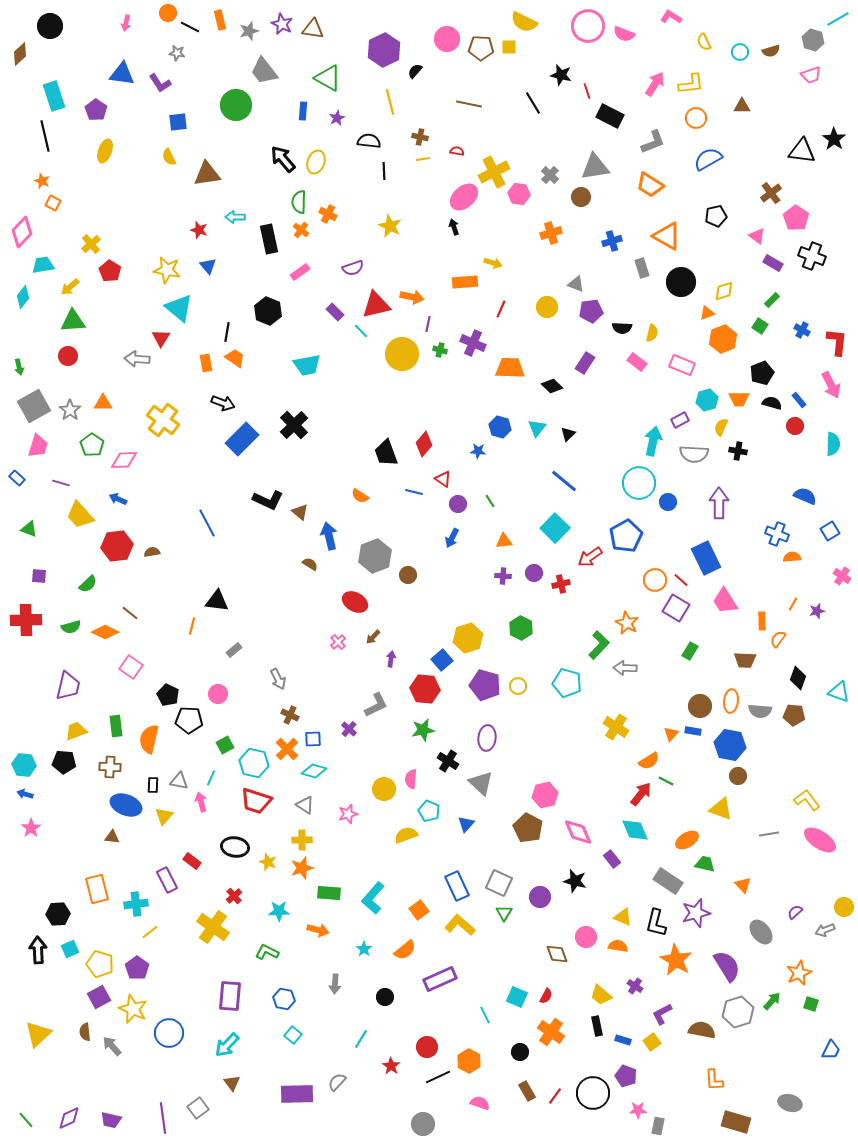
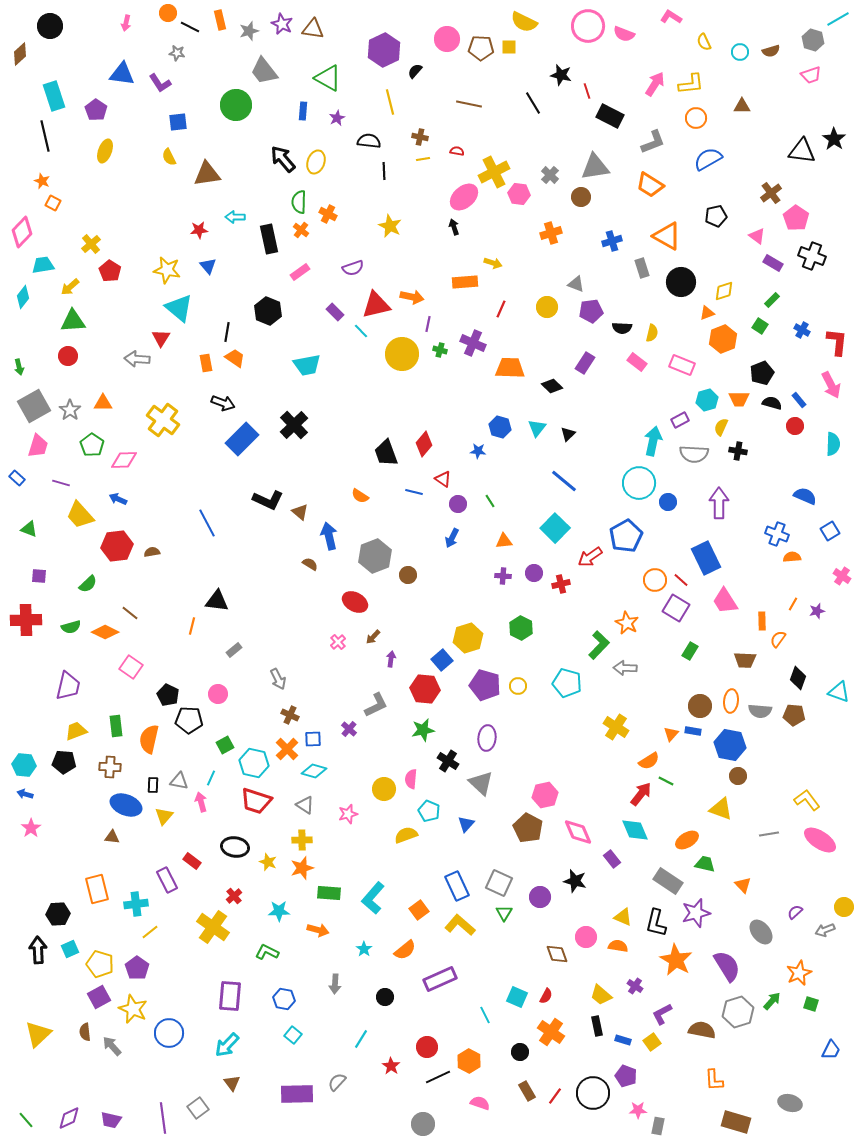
red star at (199, 230): rotated 24 degrees counterclockwise
